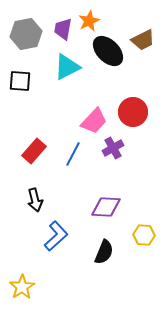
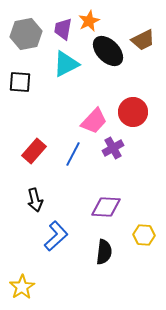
cyan triangle: moved 1 px left, 3 px up
black square: moved 1 px down
black semicircle: rotated 15 degrees counterclockwise
